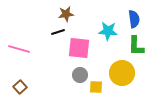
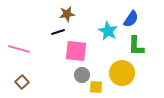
brown star: moved 1 px right
blue semicircle: moved 3 px left; rotated 42 degrees clockwise
cyan star: rotated 24 degrees clockwise
pink square: moved 3 px left, 3 px down
gray circle: moved 2 px right
brown square: moved 2 px right, 5 px up
